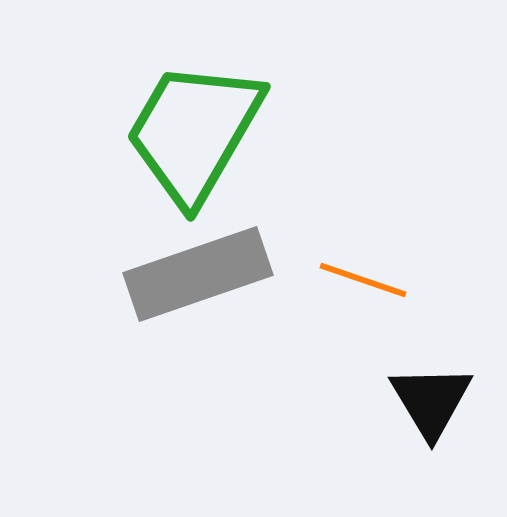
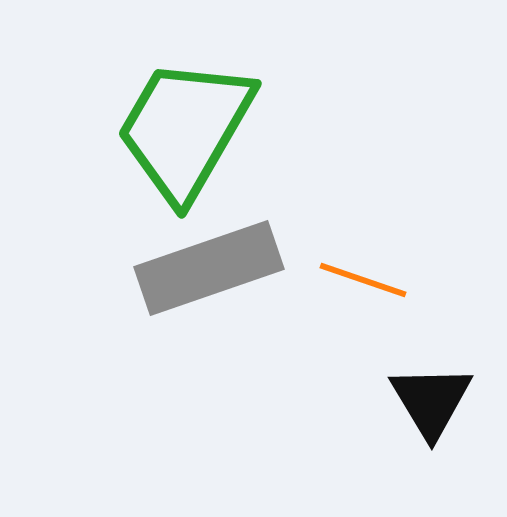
green trapezoid: moved 9 px left, 3 px up
gray rectangle: moved 11 px right, 6 px up
